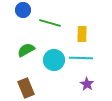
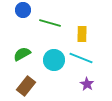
green semicircle: moved 4 px left, 4 px down
cyan line: rotated 20 degrees clockwise
brown rectangle: moved 2 px up; rotated 60 degrees clockwise
